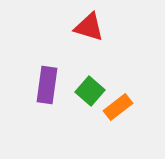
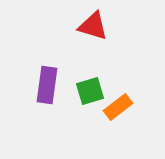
red triangle: moved 4 px right, 1 px up
green square: rotated 32 degrees clockwise
